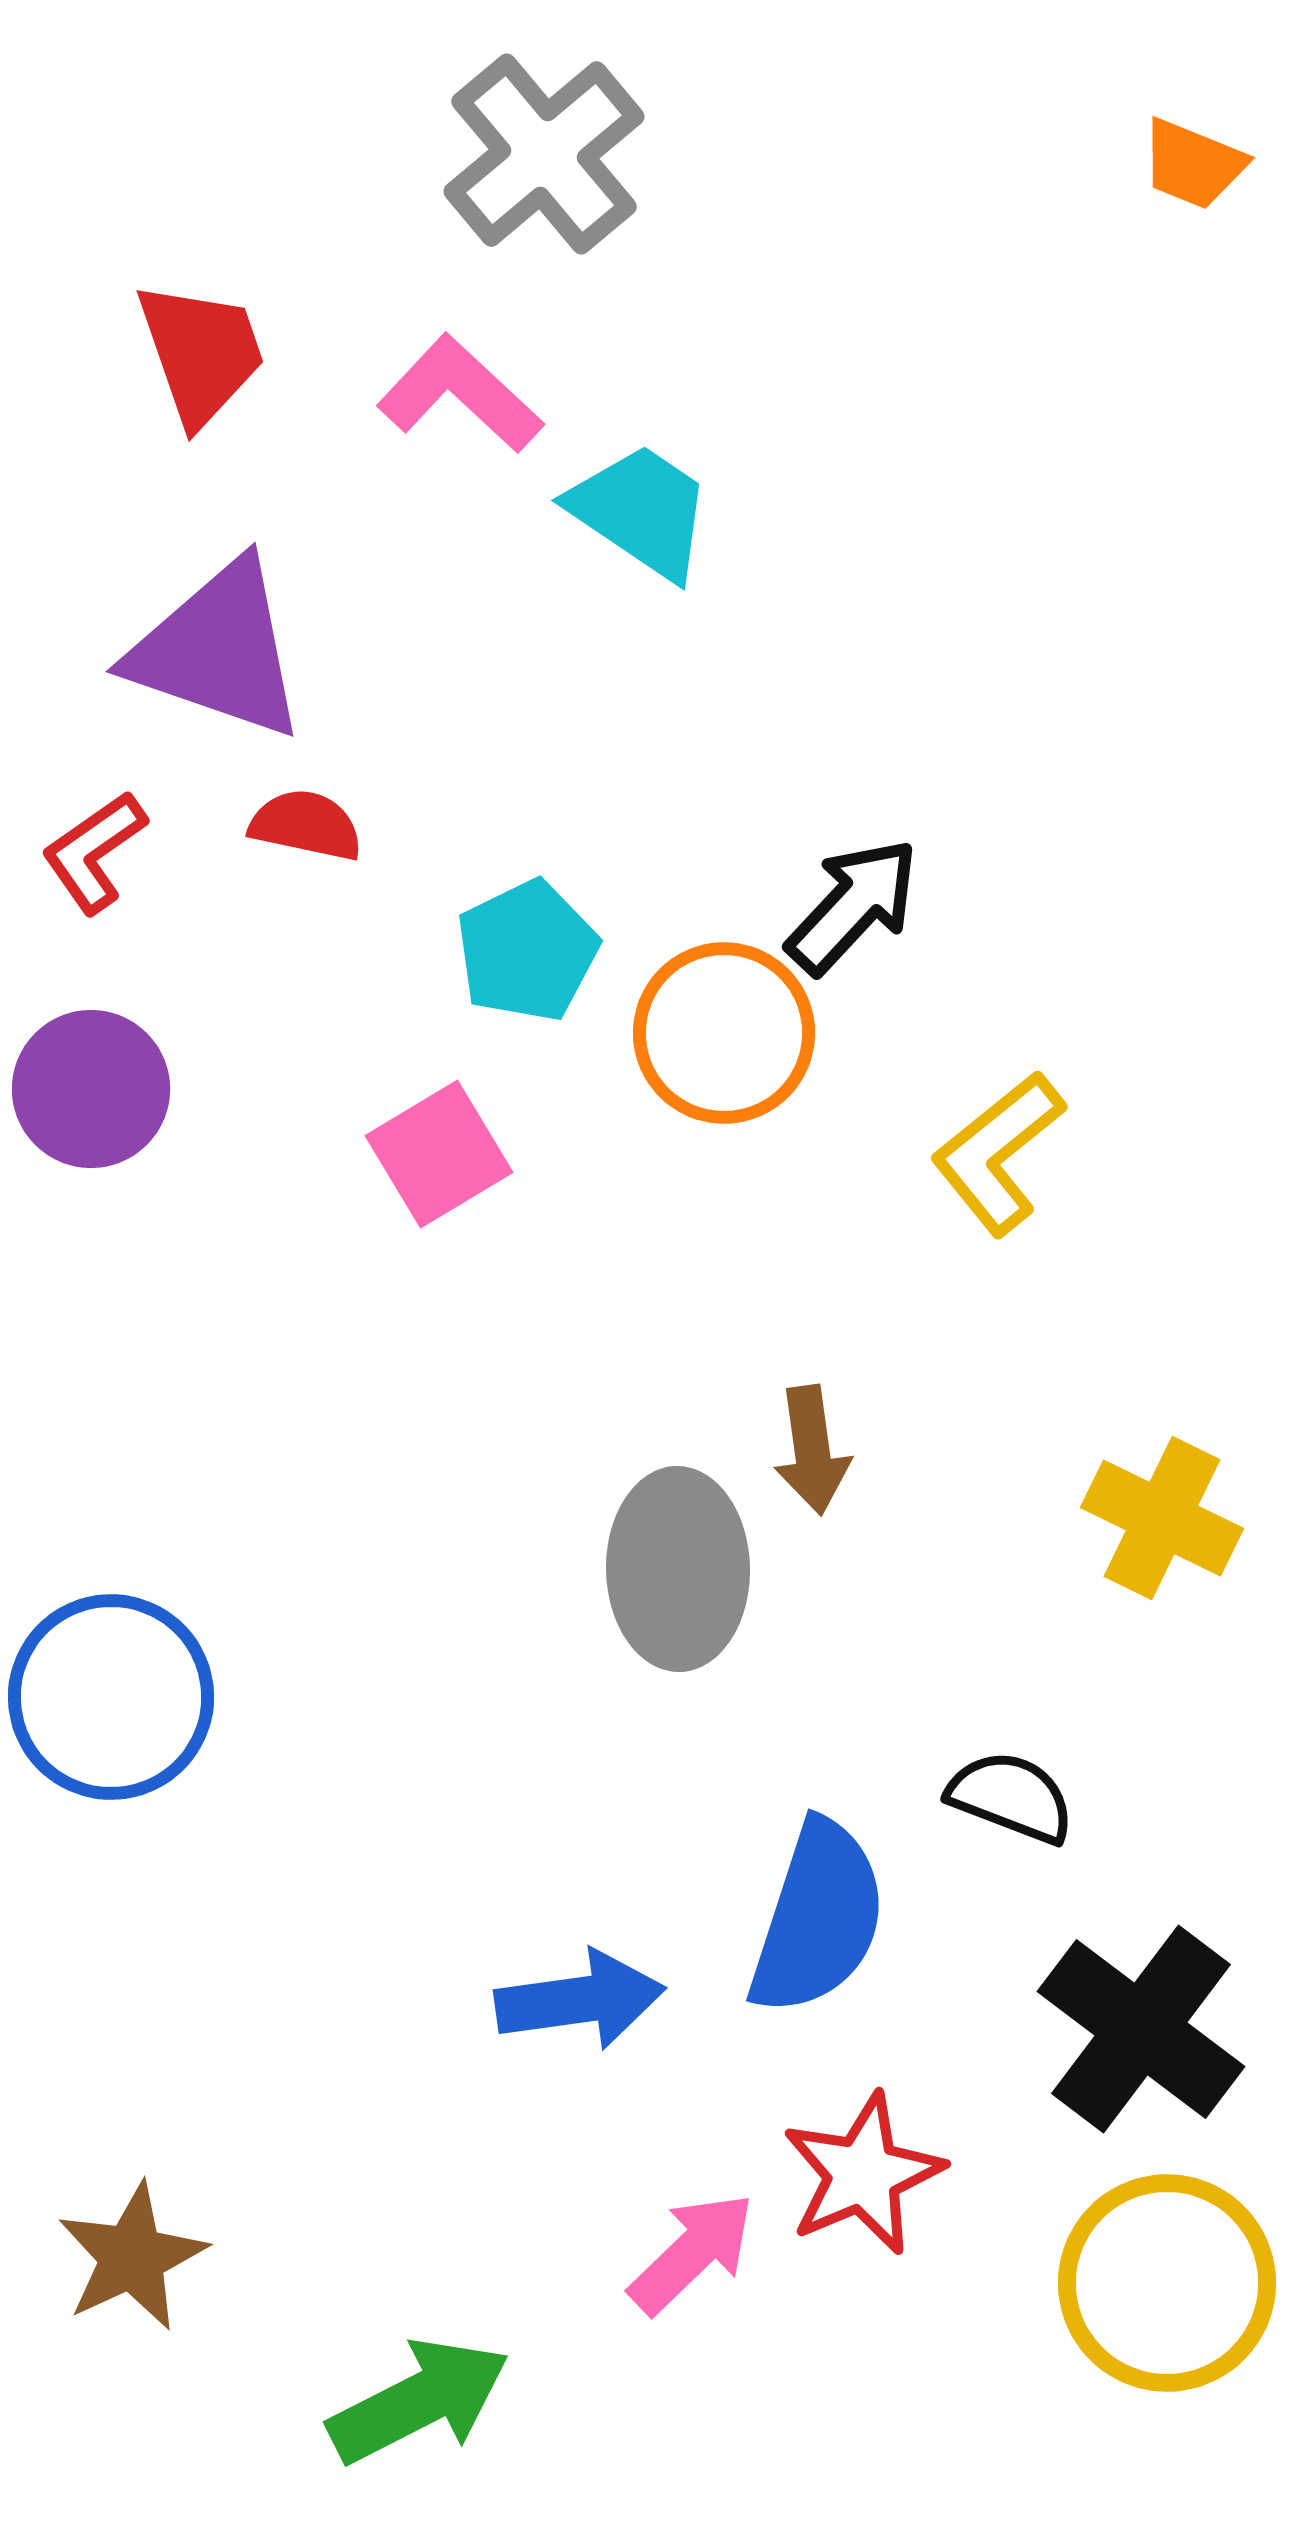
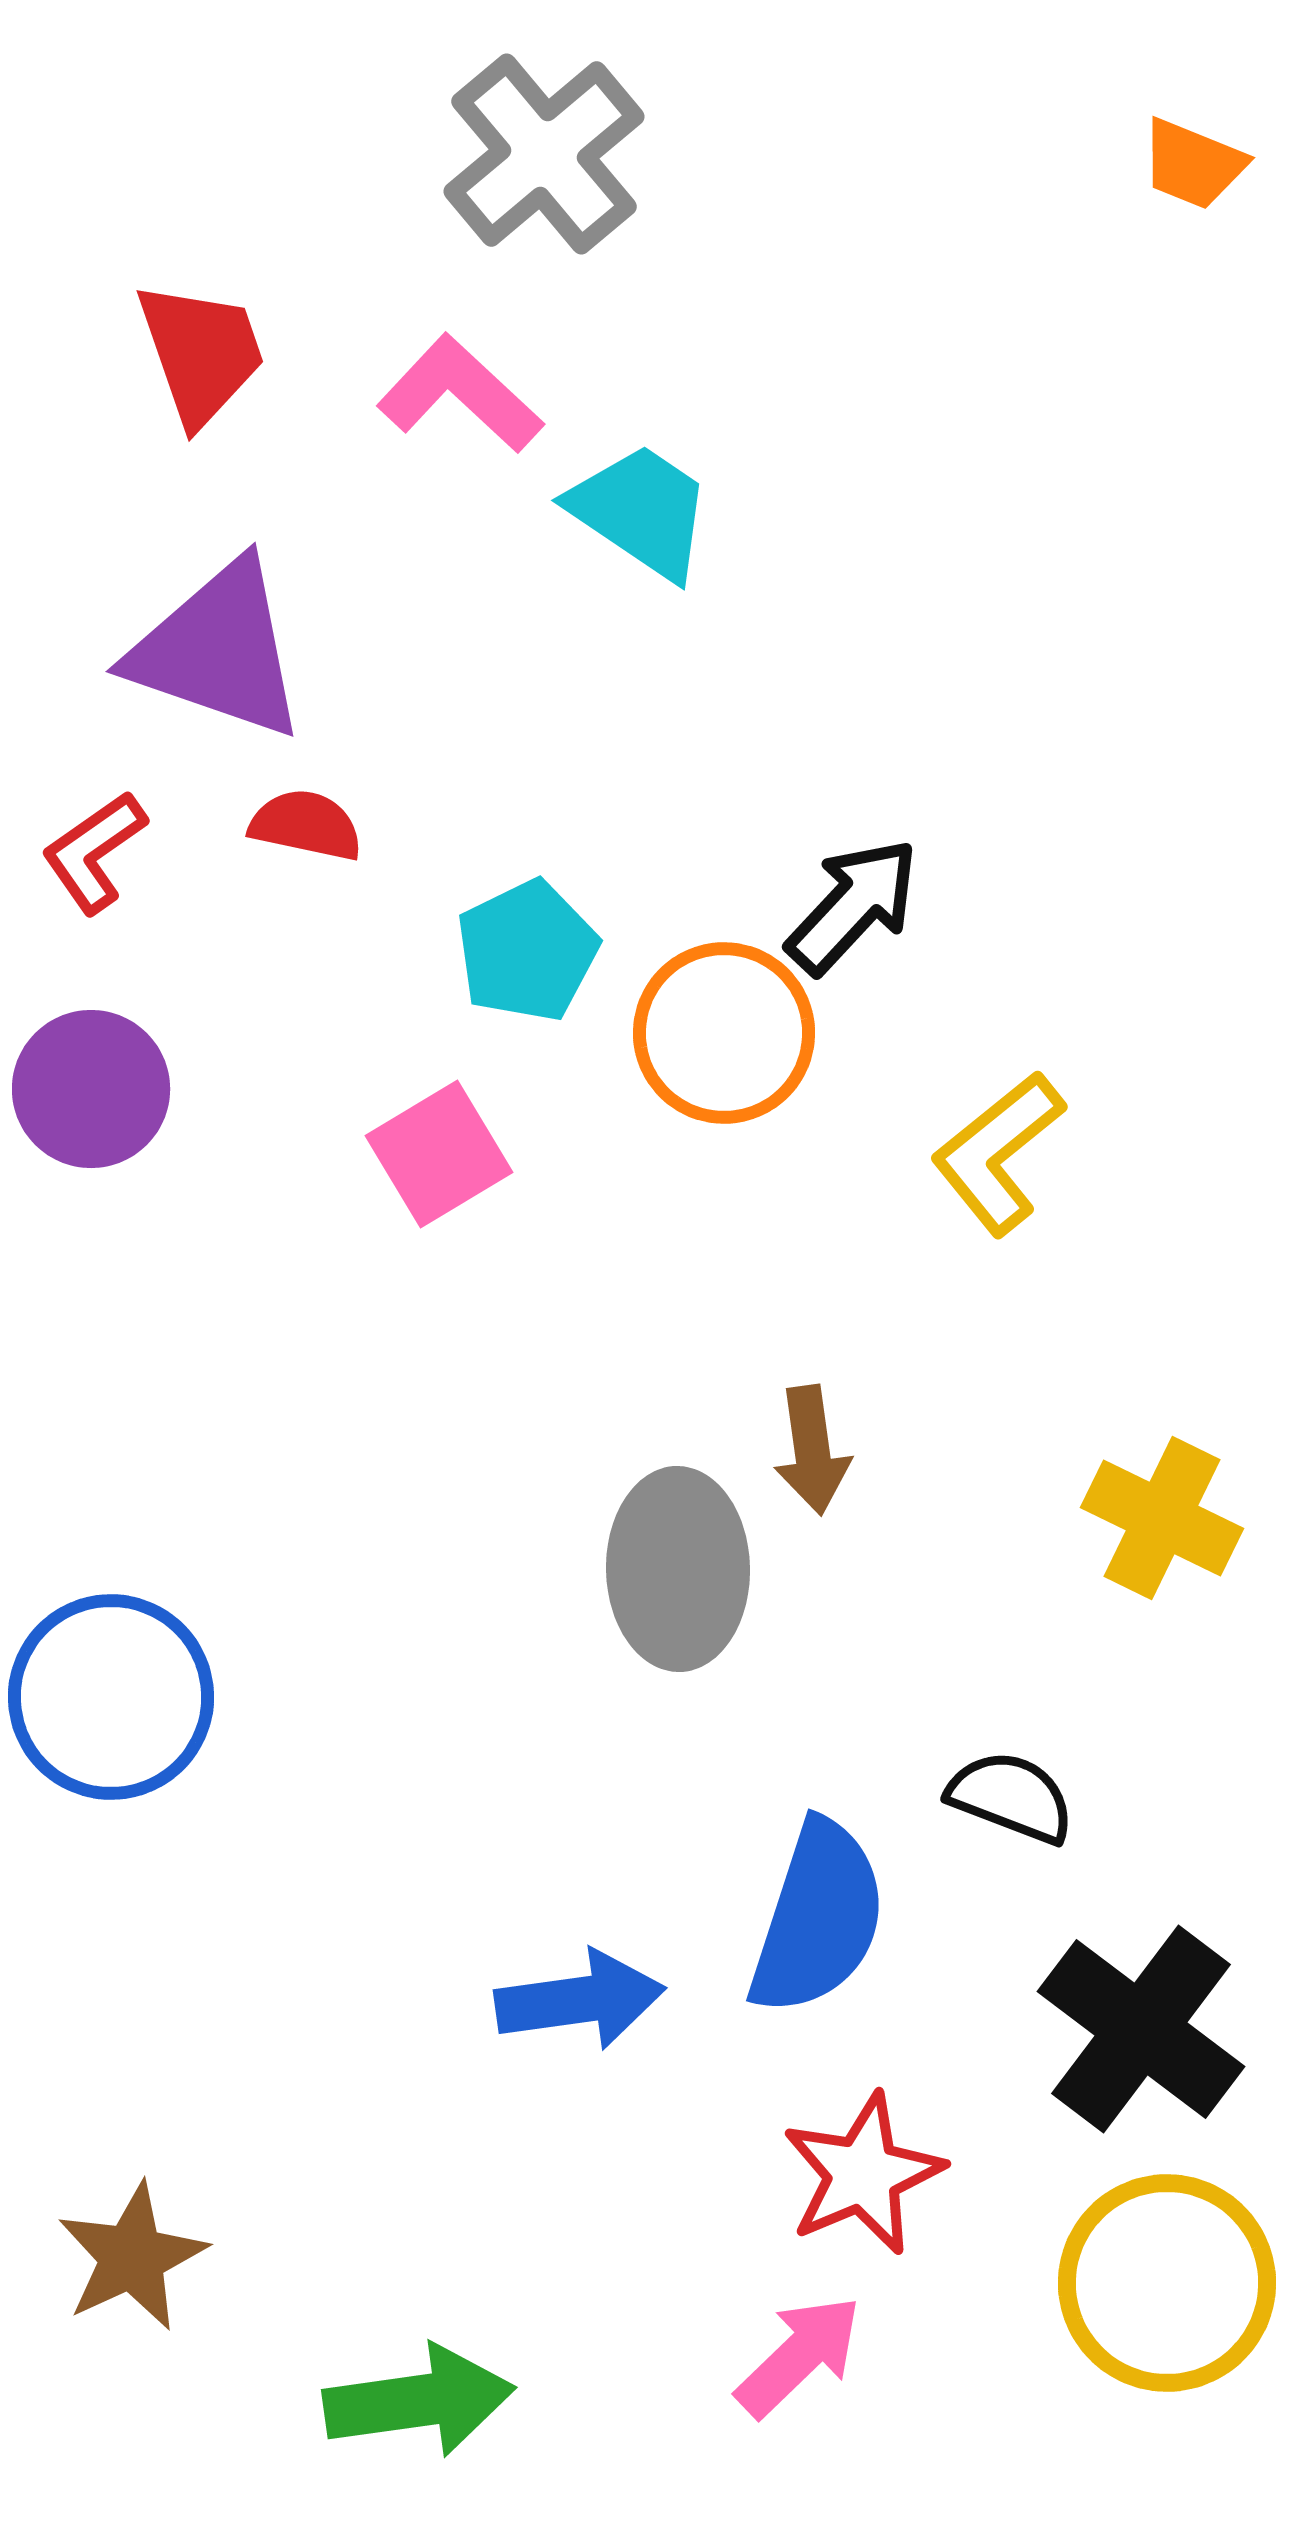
pink arrow: moved 107 px right, 103 px down
green arrow: rotated 19 degrees clockwise
